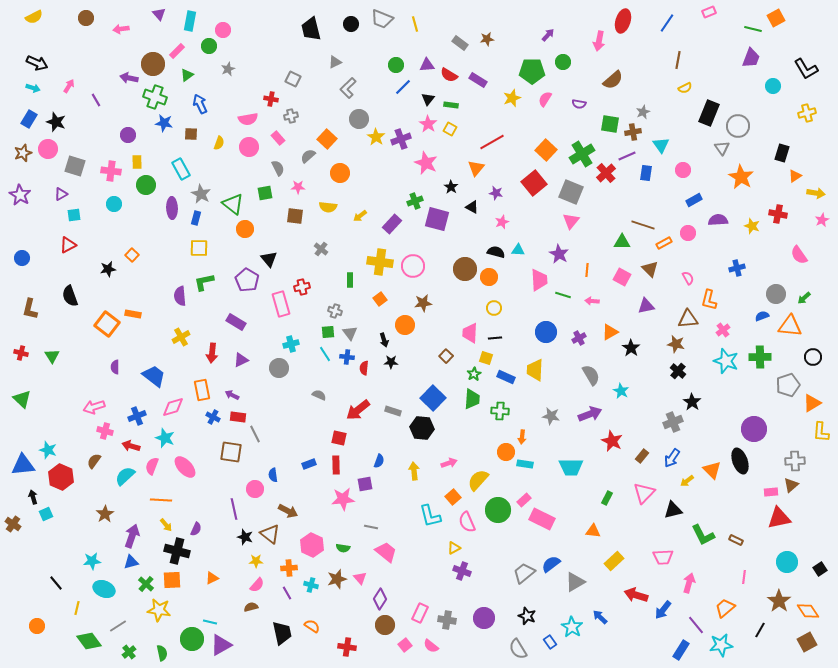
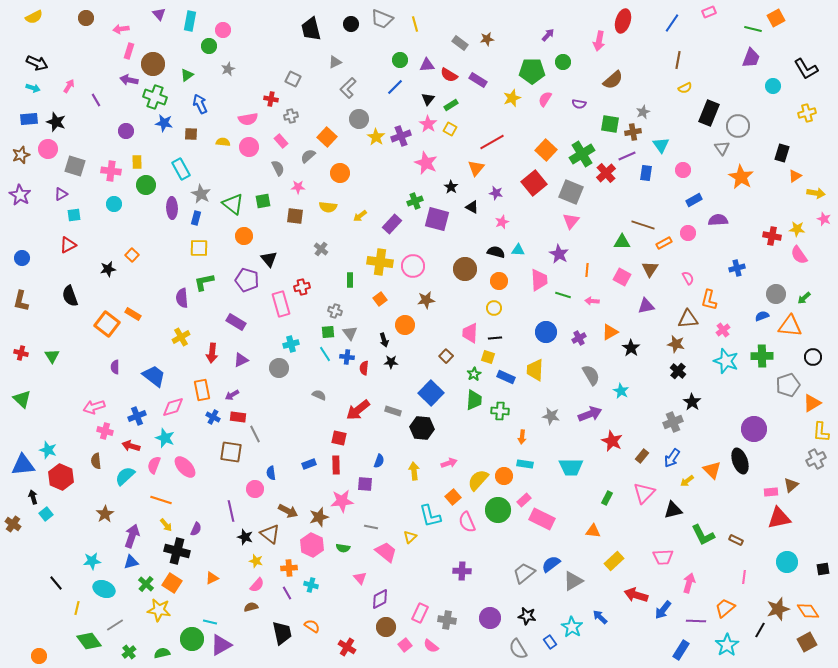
blue line at (667, 23): moved 5 px right
pink rectangle at (177, 51): moved 48 px left; rotated 28 degrees counterclockwise
green circle at (396, 65): moved 4 px right, 5 px up
purple arrow at (129, 78): moved 2 px down
blue line at (403, 87): moved 8 px left
green rectangle at (451, 105): rotated 40 degrees counterclockwise
blue rectangle at (29, 119): rotated 54 degrees clockwise
purple circle at (128, 135): moved 2 px left, 4 px up
pink rectangle at (278, 138): moved 3 px right, 3 px down
orange square at (327, 139): moved 2 px up
purple cross at (401, 139): moved 3 px up
yellow semicircle at (219, 143): moved 4 px right, 1 px up; rotated 104 degrees counterclockwise
brown star at (23, 153): moved 2 px left, 2 px down
green square at (265, 193): moved 2 px left, 8 px down
red cross at (778, 214): moved 6 px left, 22 px down
pink star at (822, 220): moved 2 px right, 1 px up; rotated 24 degrees counterclockwise
yellow star at (752, 226): moved 45 px right, 3 px down; rotated 14 degrees counterclockwise
orange circle at (245, 229): moved 1 px left, 7 px down
brown triangle at (650, 269): rotated 18 degrees clockwise
orange circle at (489, 277): moved 10 px right, 4 px down
purple pentagon at (247, 280): rotated 15 degrees counterclockwise
purple semicircle at (180, 296): moved 2 px right, 2 px down
brown star at (423, 303): moved 3 px right, 3 px up
brown L-shape at (30, 309): moved 9 px left, 8 px up
orange rectangle at (133, 314): rotated 21 degrees clockwise
green cross at (760, 357): moved 2 px right, 1 px up
yellow square at (486, 358): moved 2 px right, 1 px up
purple arrow at (232, 395): rotated 56 degrees counterclockwise
blue square at (433, 398): moved 2 px left, 5 px up
green trapezoid at (472, 399): moved 2 px right, 1 px down
orange circle at (506, 452): moved 2 px left, 24 px down
brown semicircle at (94, 461): moved 2 px right; rotated 42 degrees counterclockwise
gray cross at (795, 461): moved 21 px right, 2 px up; rotated 24 degrees counterclockwise
pink semicircle at (152, 466): moved 2 px right, 1 px up
blue semicircle at (273, 475): moved 2 px left, 2 px up
purple square at (365, 484): rotated 14 degrees clockwise
pink star at (343, 499): moved 1 px left, 2 px down
orange line at (161, 500): rotated 15 degrees clockwise
purple line at (234, 509): moved 3 px left, 2 px down
cyan square at (46, 514): rotated 16 degrees counterclockwise
yellow triangle at (454, 548): moved 44 px left, 11 px up; rotated 16 degrees counterclockwise
yellow star at (256, 561): rotated 16 degrees clockwise
black square at (820, 569): moved 3 px right; rotated 24 degrees clockwise
purple cross at (462, 571): rotated 18 degrees counterclockwise
brown star at (337, 579): moved 18 px left, 62 px up
orange square at (172, 580): moved 3 px down; rotated 36 degrees clockwise
gray triangle at (575, 582): moved 2 px left, 1 px up
purple diamond at (380, 599): rotated 30 degrees clockwise
brown star at (779, 601): moved 1 px left, 8 px down; rotated 20 degrees clockwise
black star at (527, 616): rotated 12 degrees counterclockwise
purple circle at (484, 618): moved 6 px right
brown circle at (385, 625): moved 1 px right, 2 px down
purple line at (696, 625): moved 4 px up; rotated 48 degrees counterclockwise
orange circle at (37, 626): moved 2 px right, 30 px down
gray line at (118, 626): moved 3 px left, 1 px up
cyan star at (721, 645): moved 6 px right; rotated 25 degrees counterclockwise
red cross at (347, 647): rotated 24 degrees clockwise
green semicircle at (162, 653): rotated 91 degrees counterclockwise
